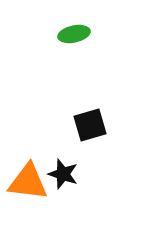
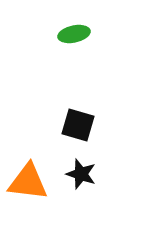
black square: moved 12 px left; rotated 32 degrees clockwise
black star: moved 18 px right
